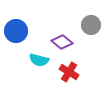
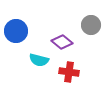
red cross: rotated 24 degrees counterclockwise
